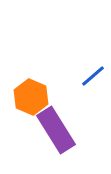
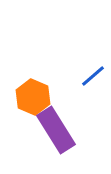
orange hexagon: moved 2 px right
